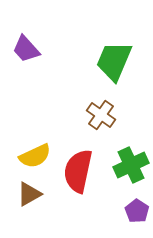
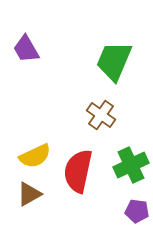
purple trapezoid: rotated 12 degrees clockwise
purple pentagon: rotated 25 degrees counterclockwise
